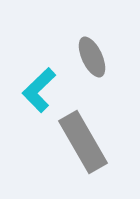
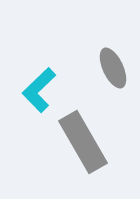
gray ellipse: moved 21 px right, 11 px down
